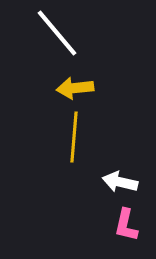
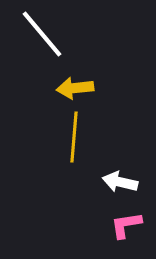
white line: moved 15 px left, 1 px down
pink L-shape: rotated 68 degrees clockwise
